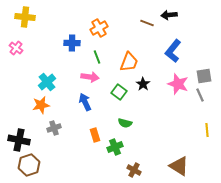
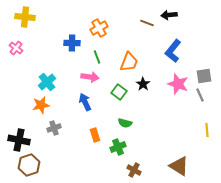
green cross: moved 3 px right
